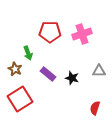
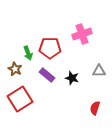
red pentagon: moved 16 px down
purple rectangle: moved 1 px left, 1 px down
